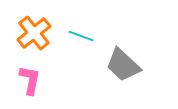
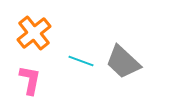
cyan line: moved 25 px down
gray trapezoid: moved 3 px up
